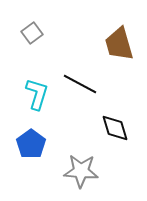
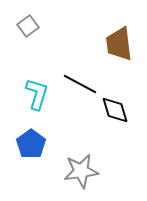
gray square: moved 4 px left, 7 px up
brown trapezoid: rotated 9 degrees clockwise
black diamond: moved 18 px up
gray star: rotated 12 degrees counterclockwise
